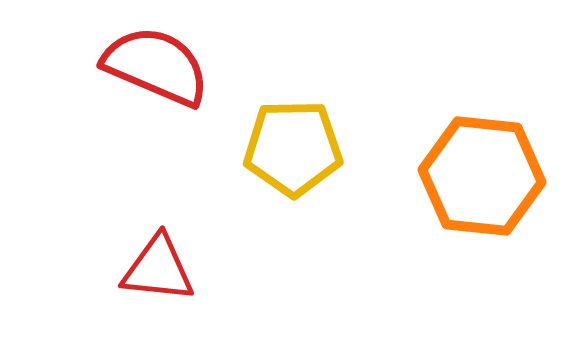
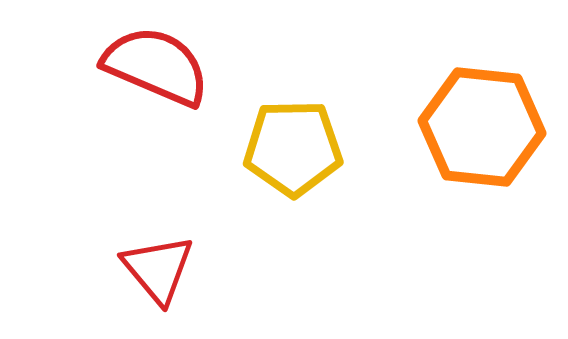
orange hexagon: moved 49 px up
red triangle: rotated 44 degrees clockwise
